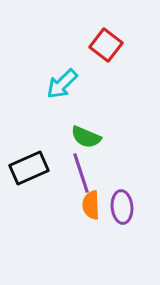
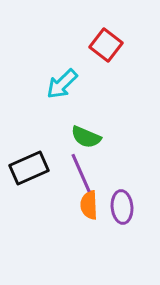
purple line: rotated 6 degrees counterclockwise
orange semicircle: moved 2 px left
